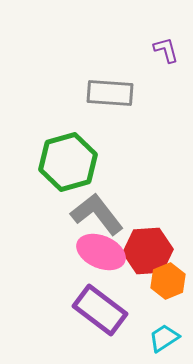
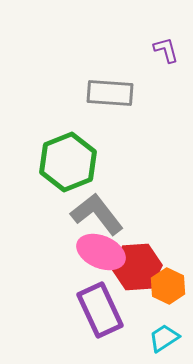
green hexagon: rotated 6 degrees counterclockwise
red hexagon: moved 11 px left, 16 px down
orange hexagon: moved 5 px down; rotated 12 degrees counterclockwise
purple rectangle: rotated 28 degrees clockwise
